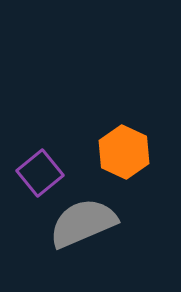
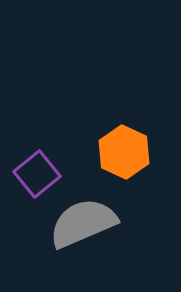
purple square: moved 3 px left, 1 px down
